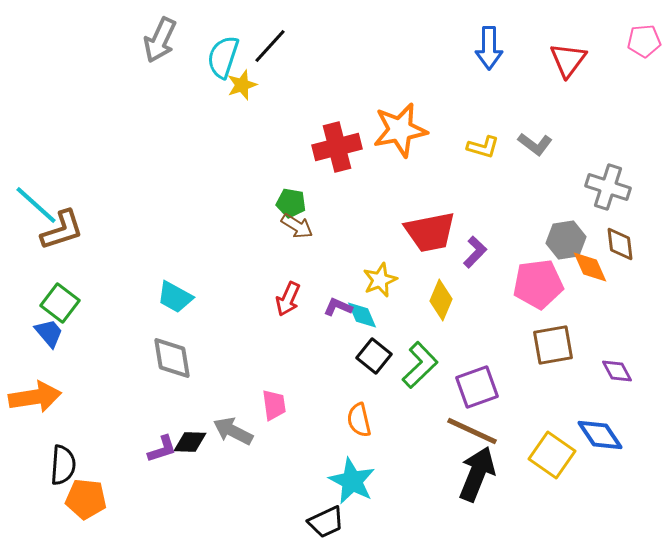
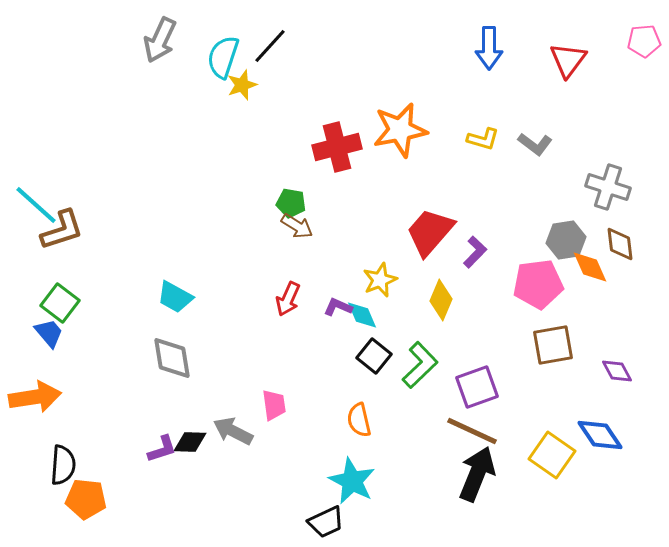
yellow L-shape at (483, 147): moved 8 px up
red trapezoid at (430, 232): rotated 142 degrees clockwise
